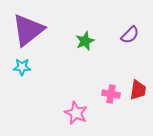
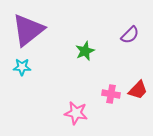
green star: moved 10 px down
red trapezoid: rotated 35 degrees clockwise
pink star: rotated 15 degrees counterclockwise
